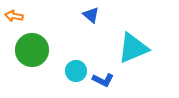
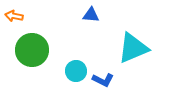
blue triangle: rotated 36 degrees counterclockwise
